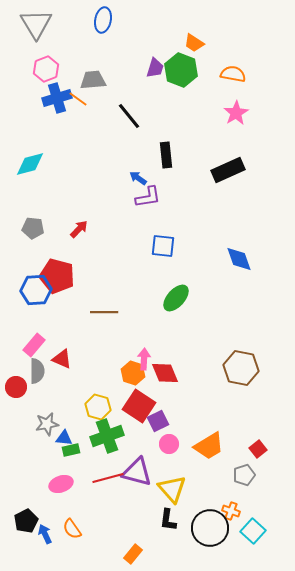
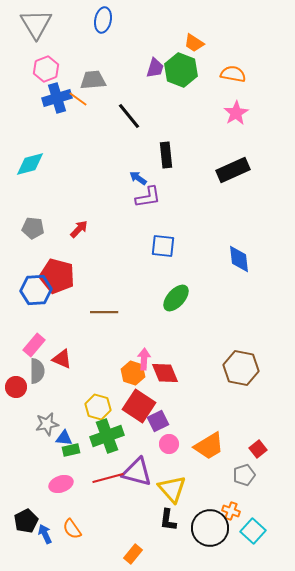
black rectangle at (228, 170): moved 5 px right
blue diamond at (239, 259): rotated 12 degrees clockwise
